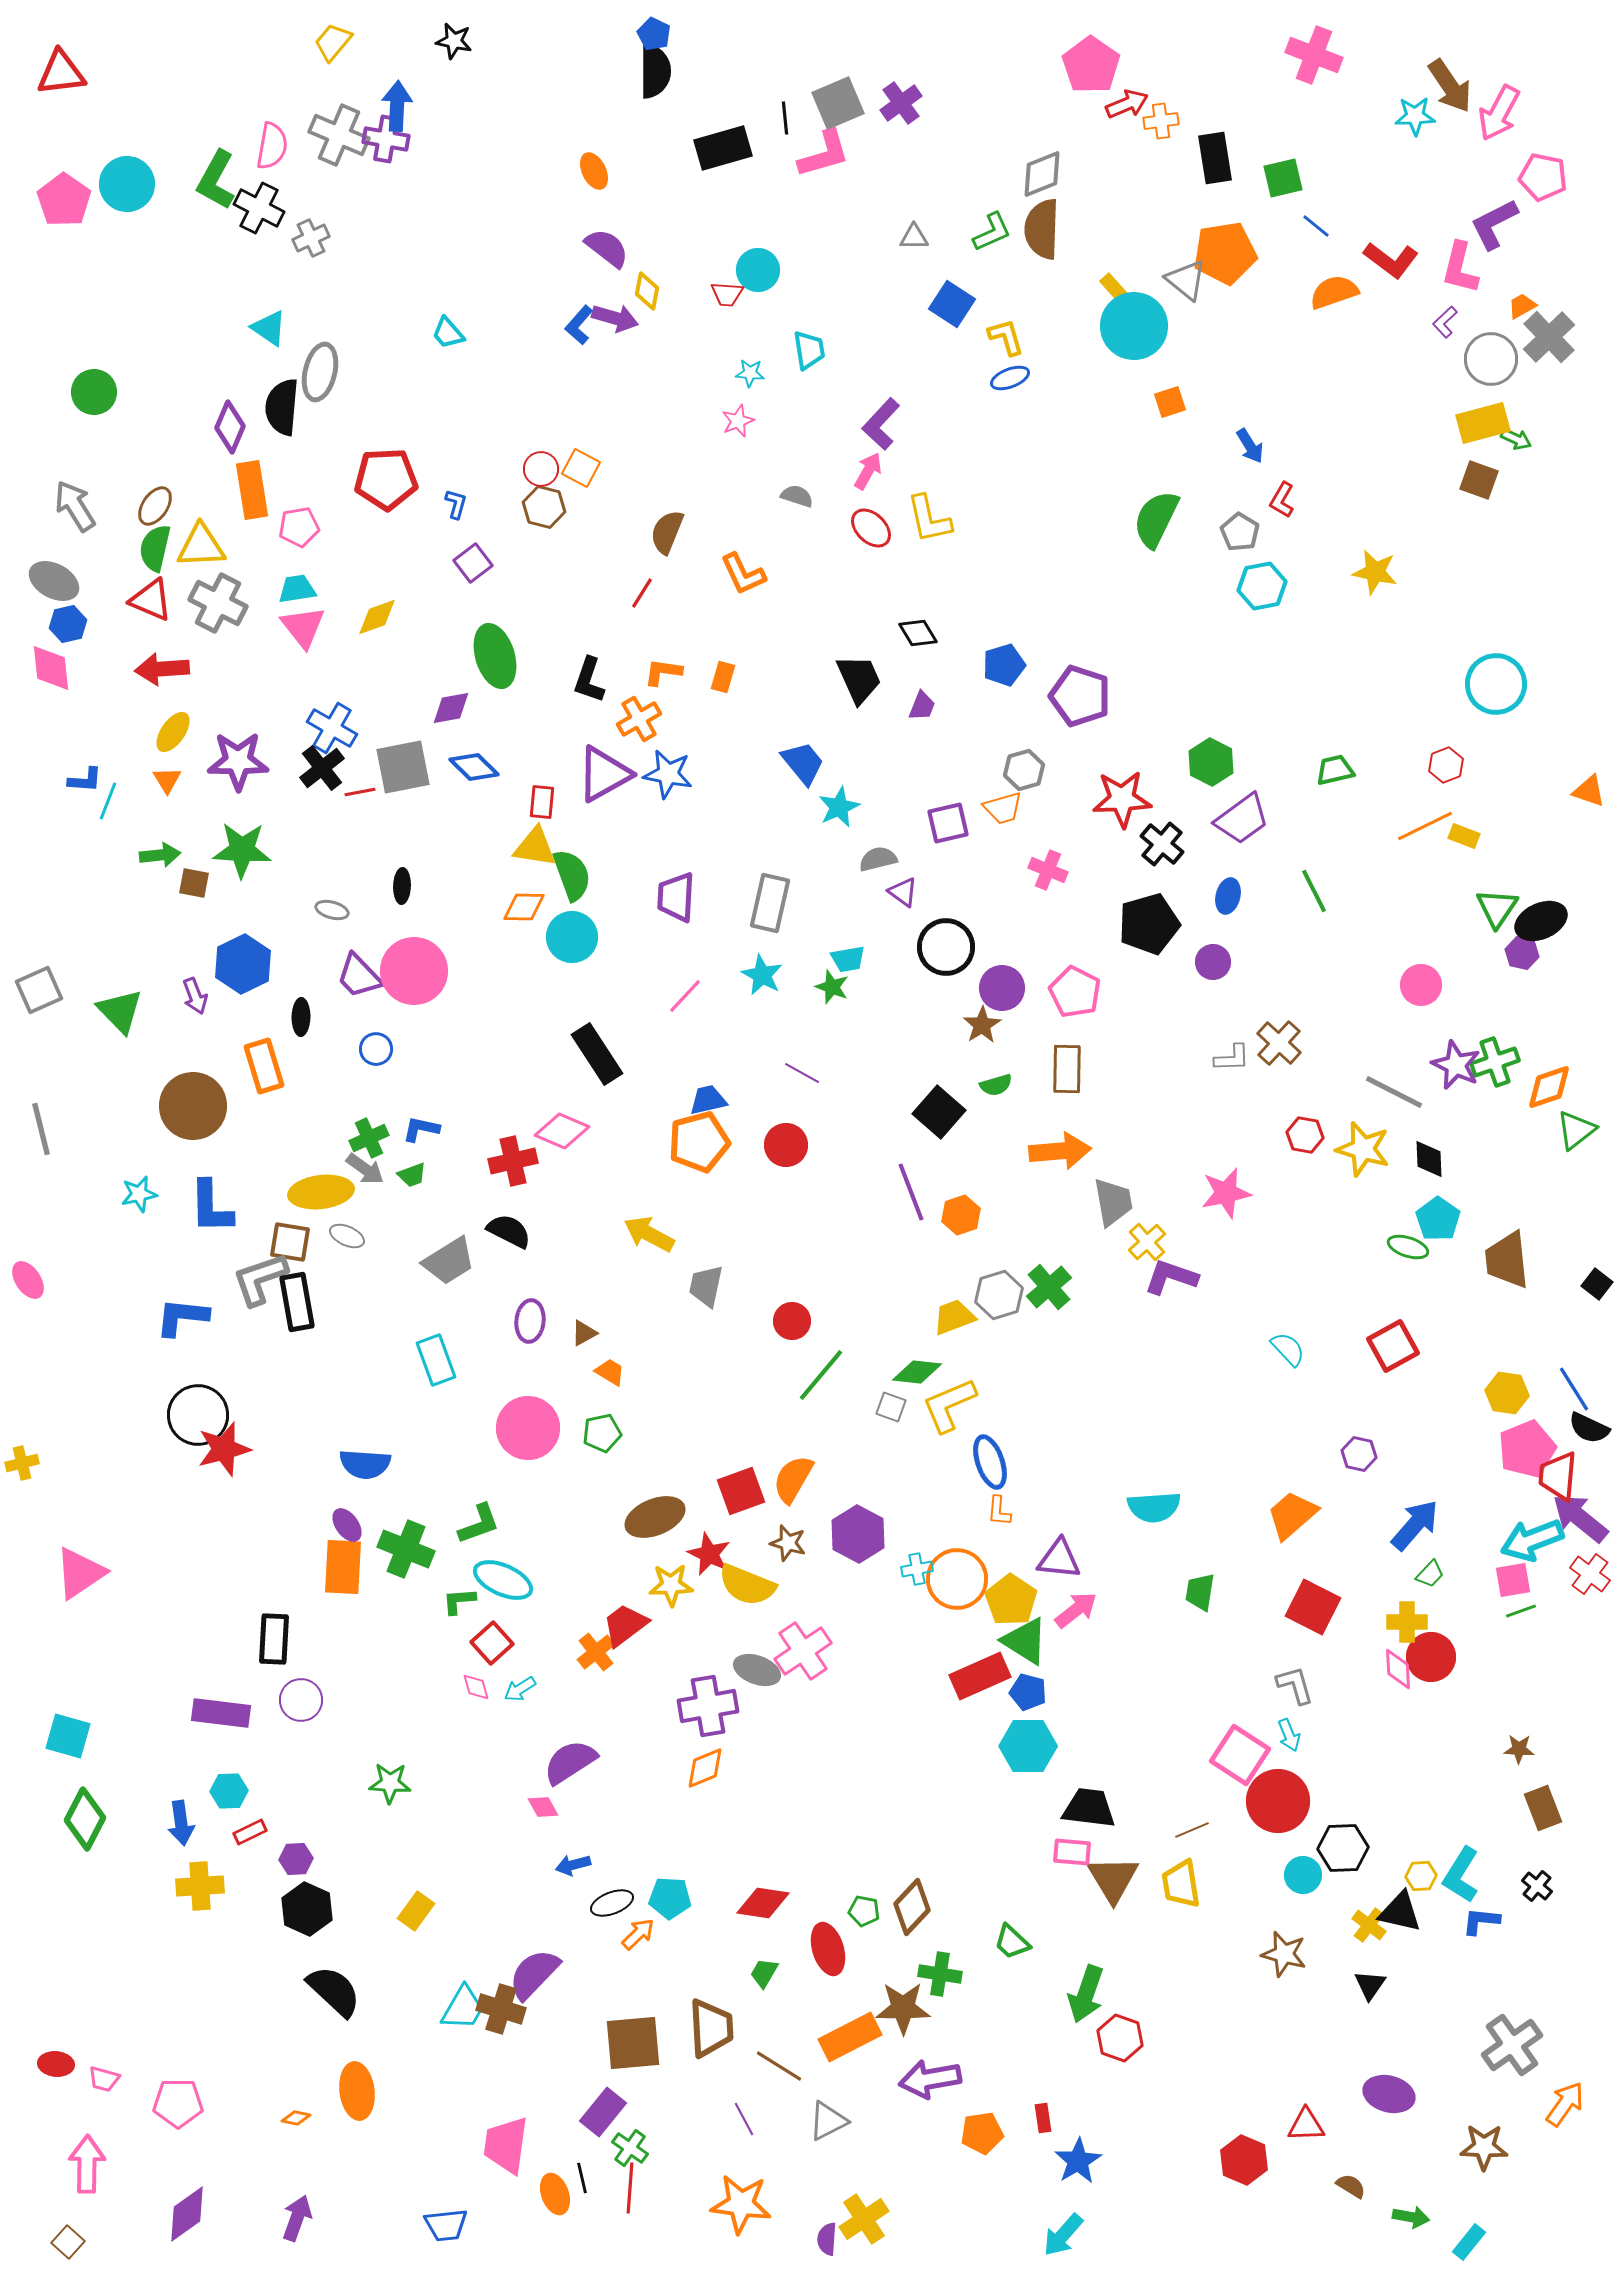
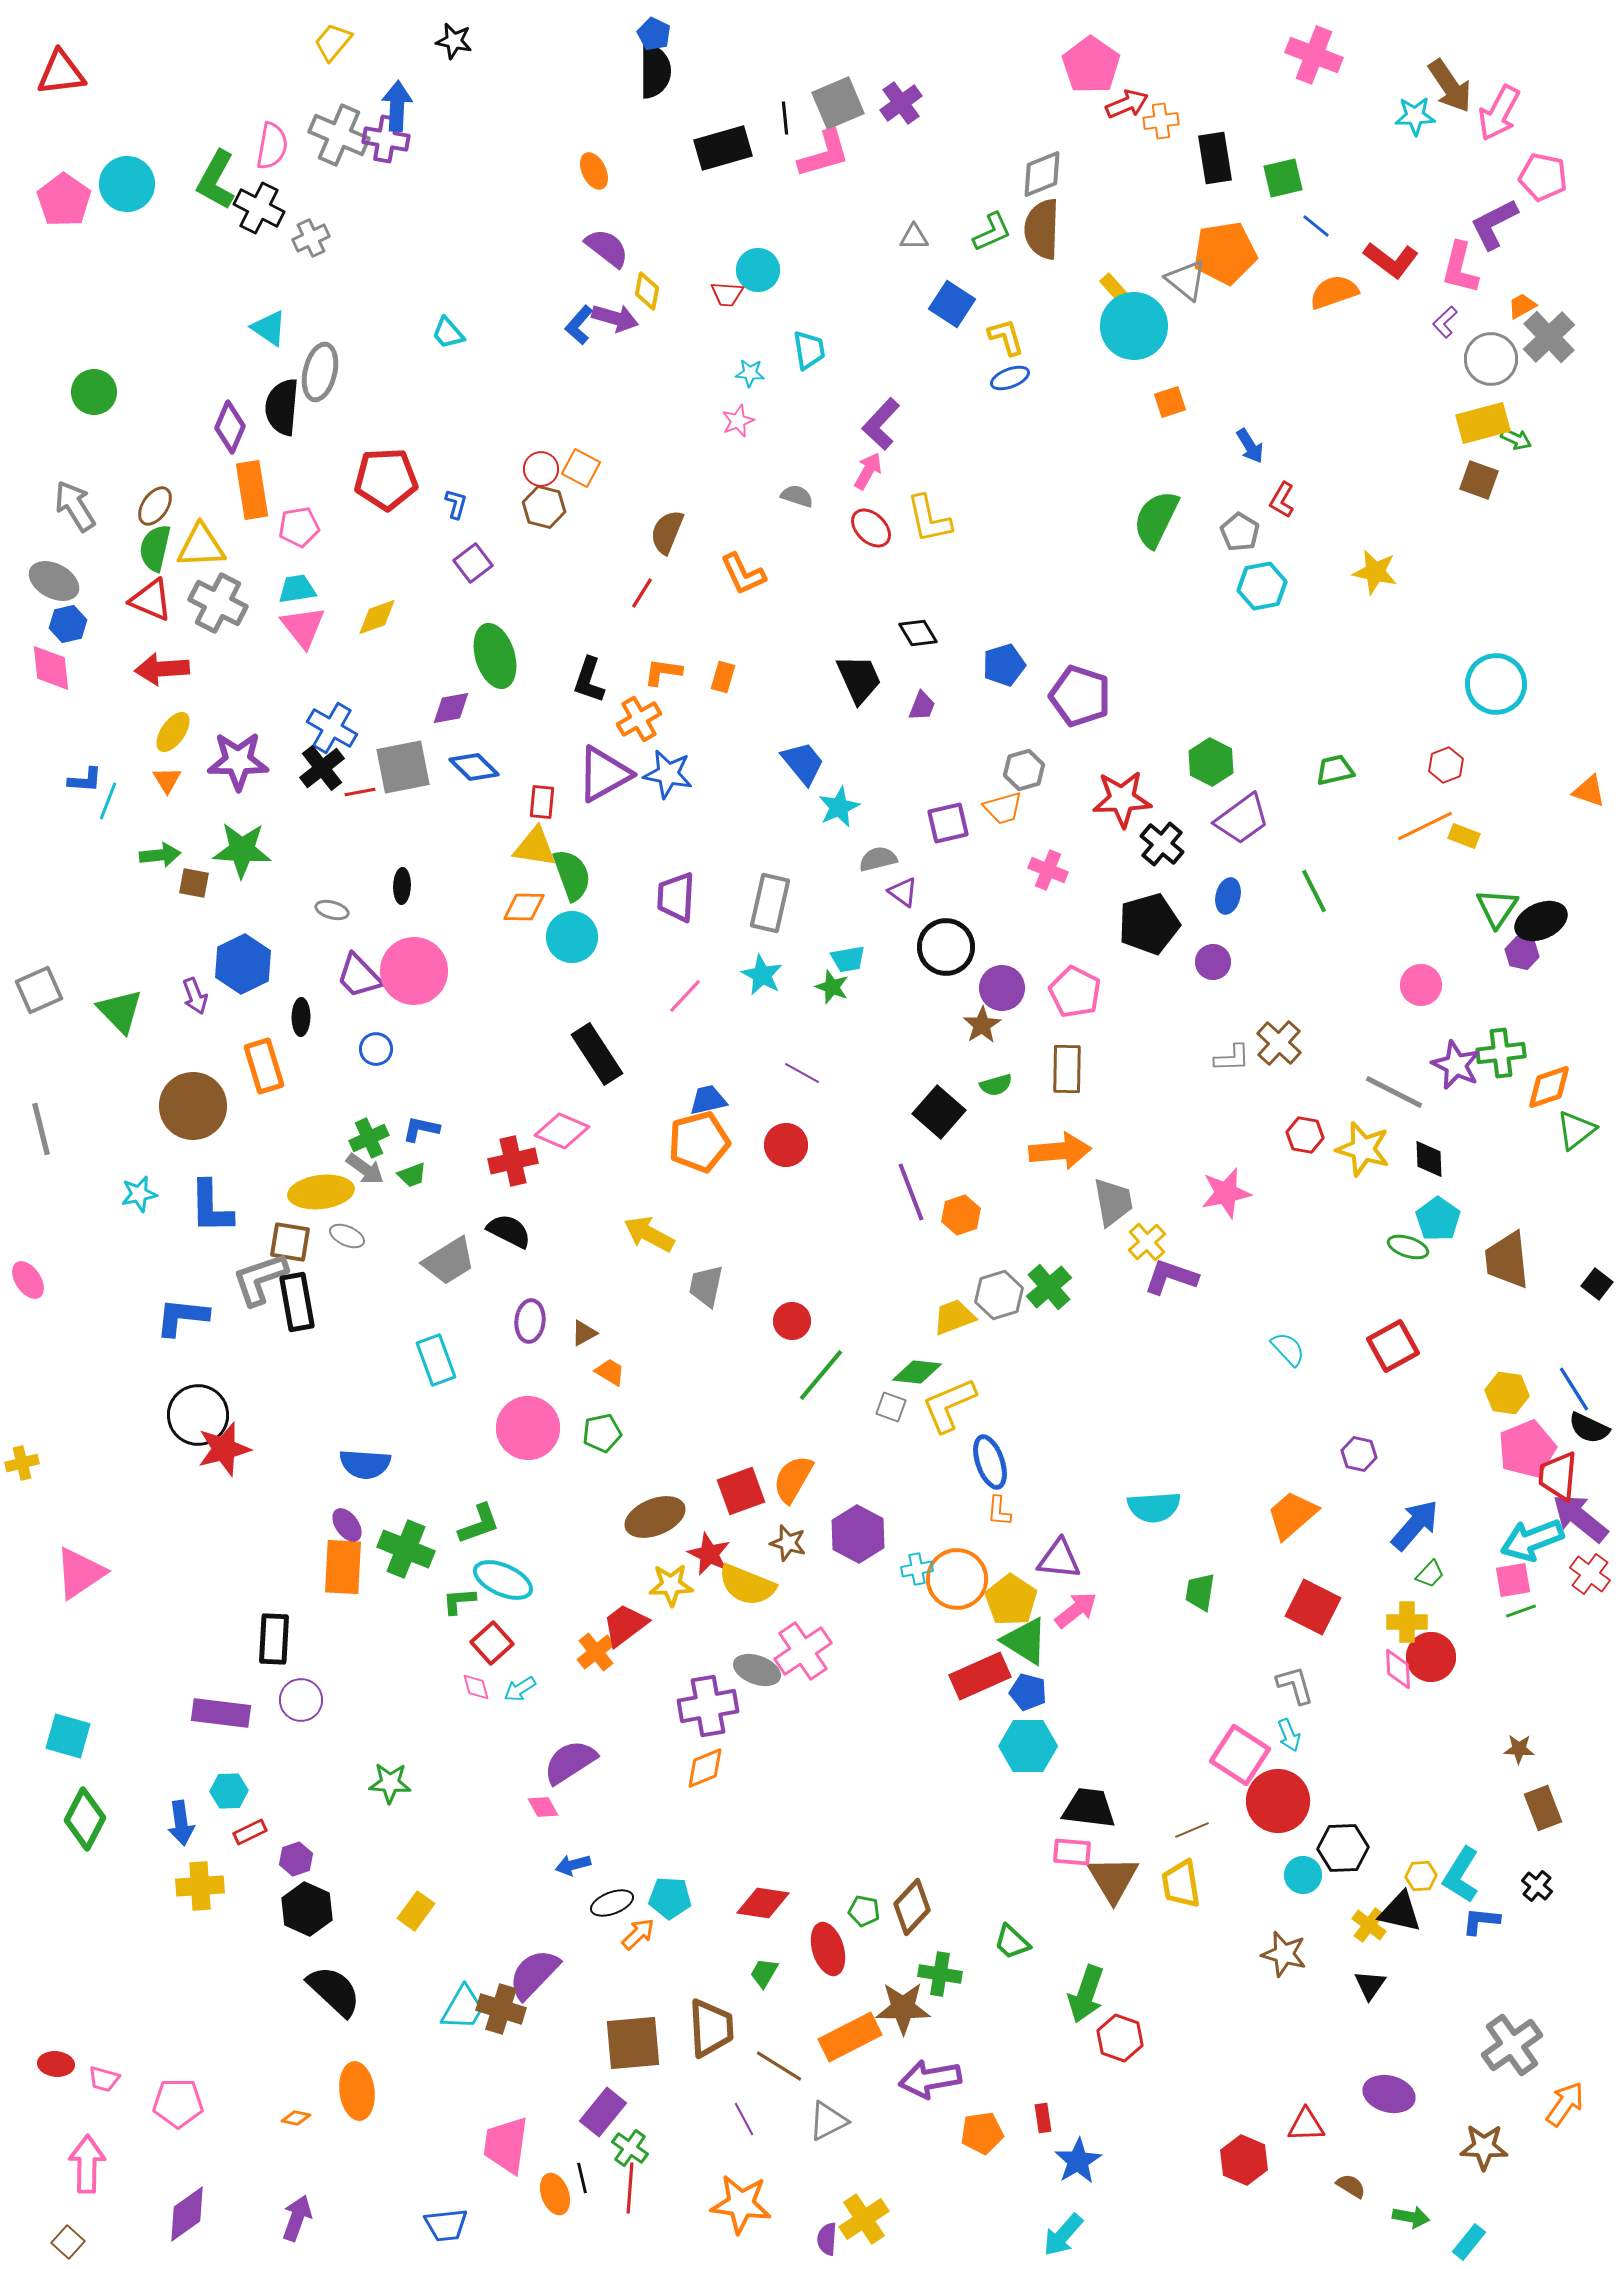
green cross at (1495, 1062): moved 6 px right, 9 px up; rotated 12 degrees clockwise
purple hexagon at (296, 1859): rotated 16 degrees counterclockwise
